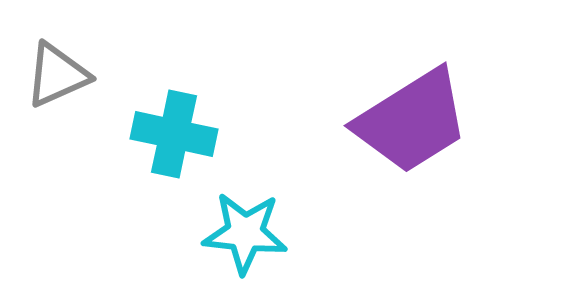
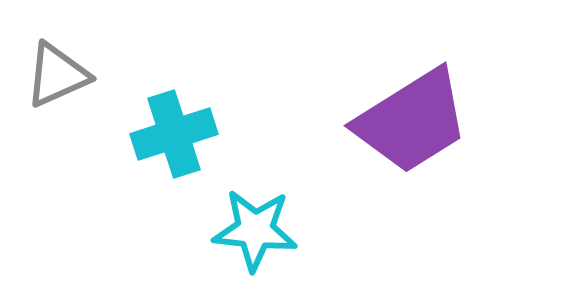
cyan cross: rotated 30 degrees counterclockwise
cyan star: moved 10 px right, 3 px up
